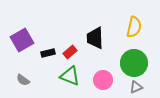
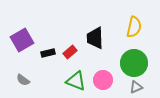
green triangle: moved 6 px right, 5 px down
